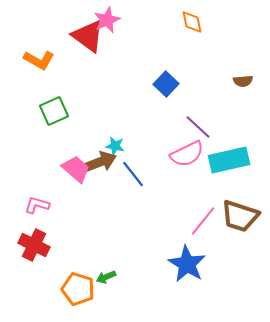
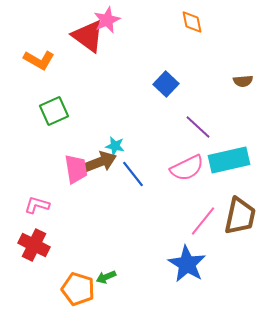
pink semicircle: moved 14 px down
pink trapezoid: rotated 40 degrees clockwise
brown trapezoid: rotated 96 degrees counterclockwise
